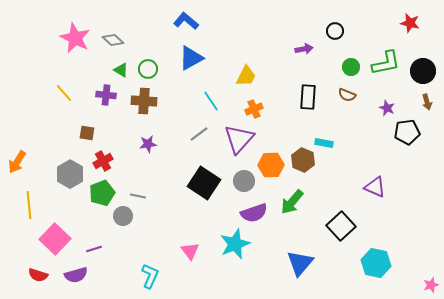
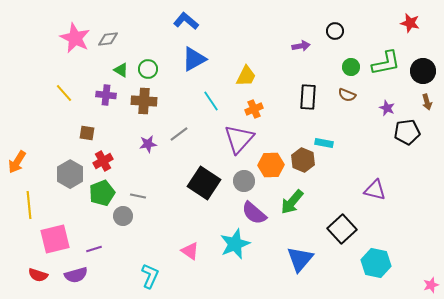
gray diamond at (113, 40): moved 5 px left, 1 px up; rotated 50 degrees counterclockwise
purple arrow at (304, 49): moved 3 px left, 3 px up
blue triangle at (191, 58): moved 3 px right, 1 px down
gray line at (199, 134): moved 20 px left
purple triangle at (375, 187): moved 3 px down; rotated 10 degrees counterclockwise
purple semicircle at (254, 213): rotated 60 degrees clockwise
black square at (341, 226): moved 1 px right, 3 px down
pink square at (55, 239): rotated 32 degrees clockwise
pink triangle at (190, 251): rotated 18 degrees counterclockwise
blue triangle at (300, 263): moved 4 px up
